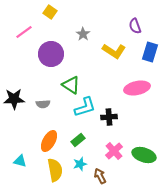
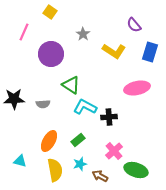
purple semicircle: moved 1 px left, 1 px up; rotated 21 degrees counterclockwise
pink line: rotated 30 degrees counterclockwise
cyan L-shape: rotated 135 degrees counterclockwise
green ellipse: moved 8 px left, 15 px down
brown arrow: rotated 35 degrees counterclockwise
